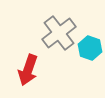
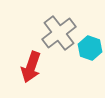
red arrow: moved 3 px right, 3 px up
